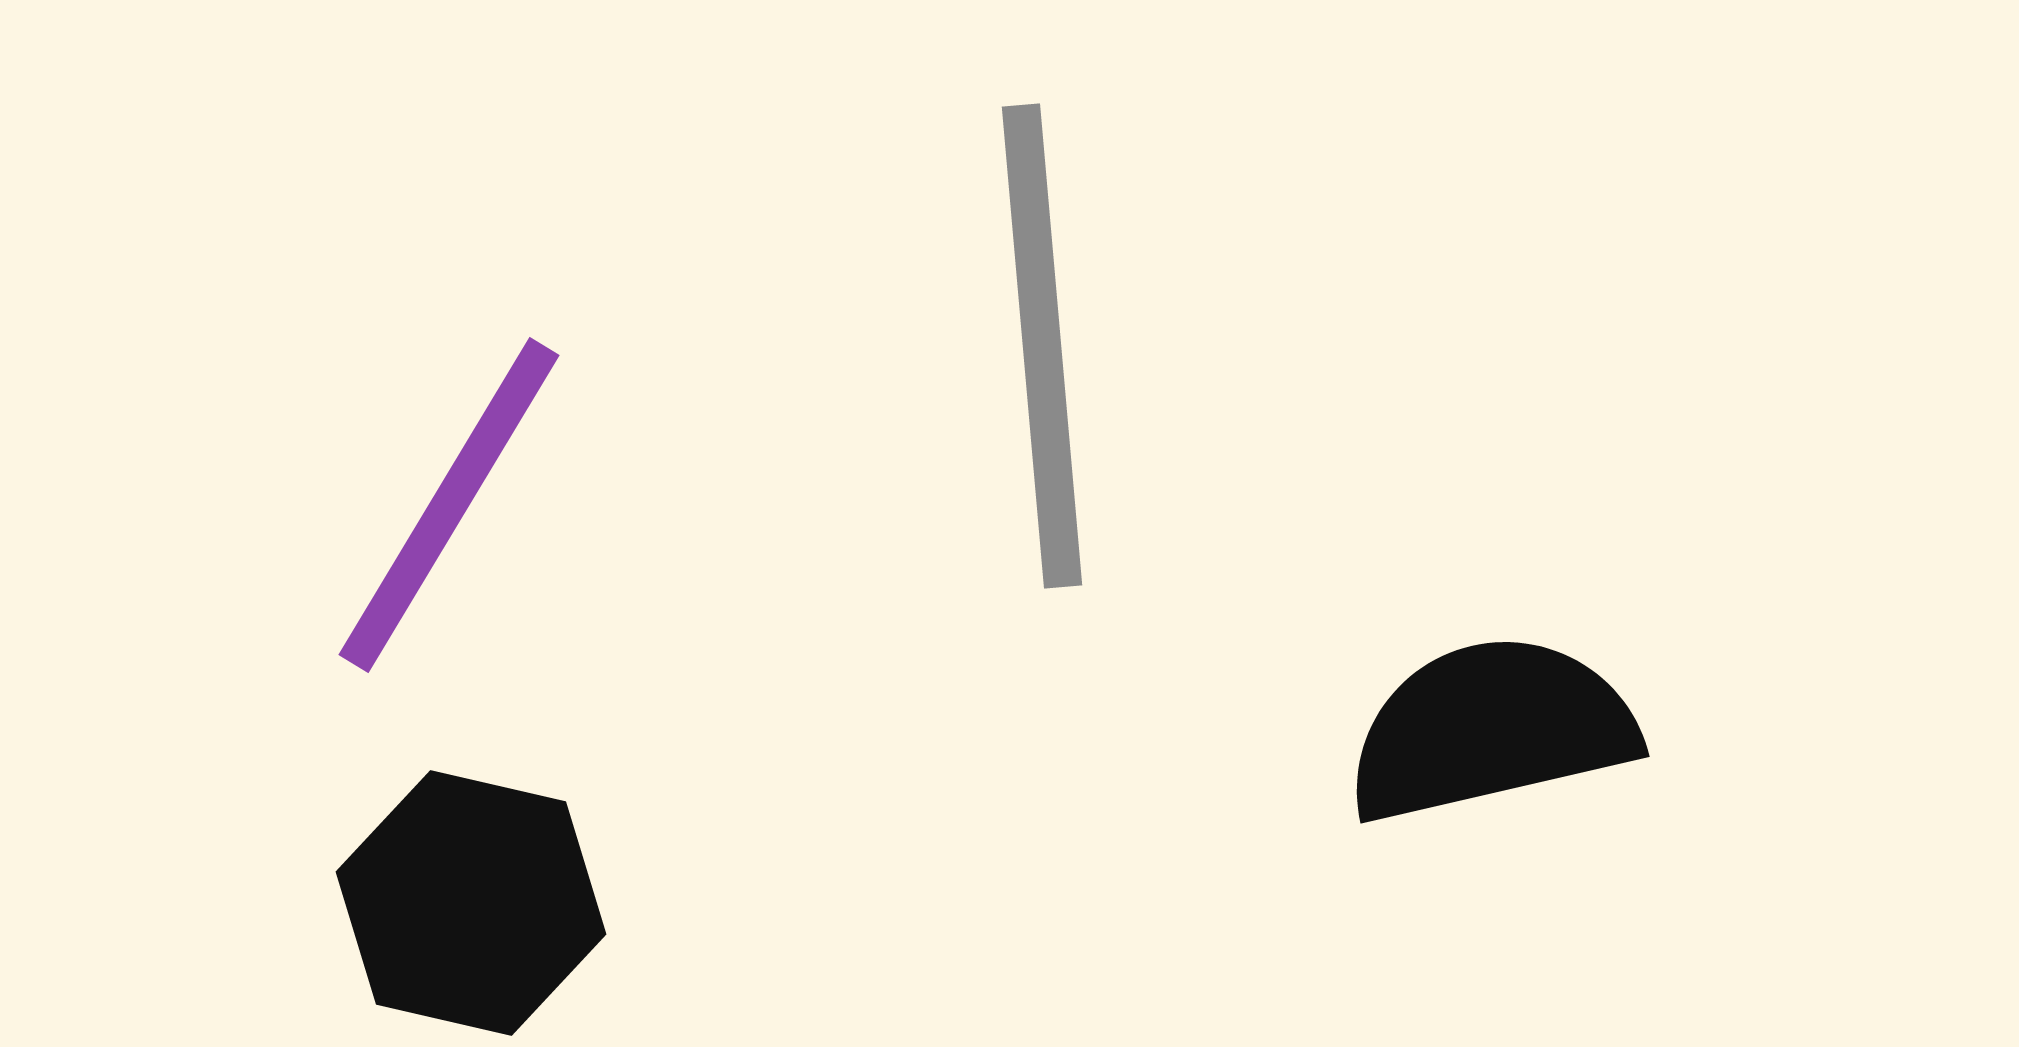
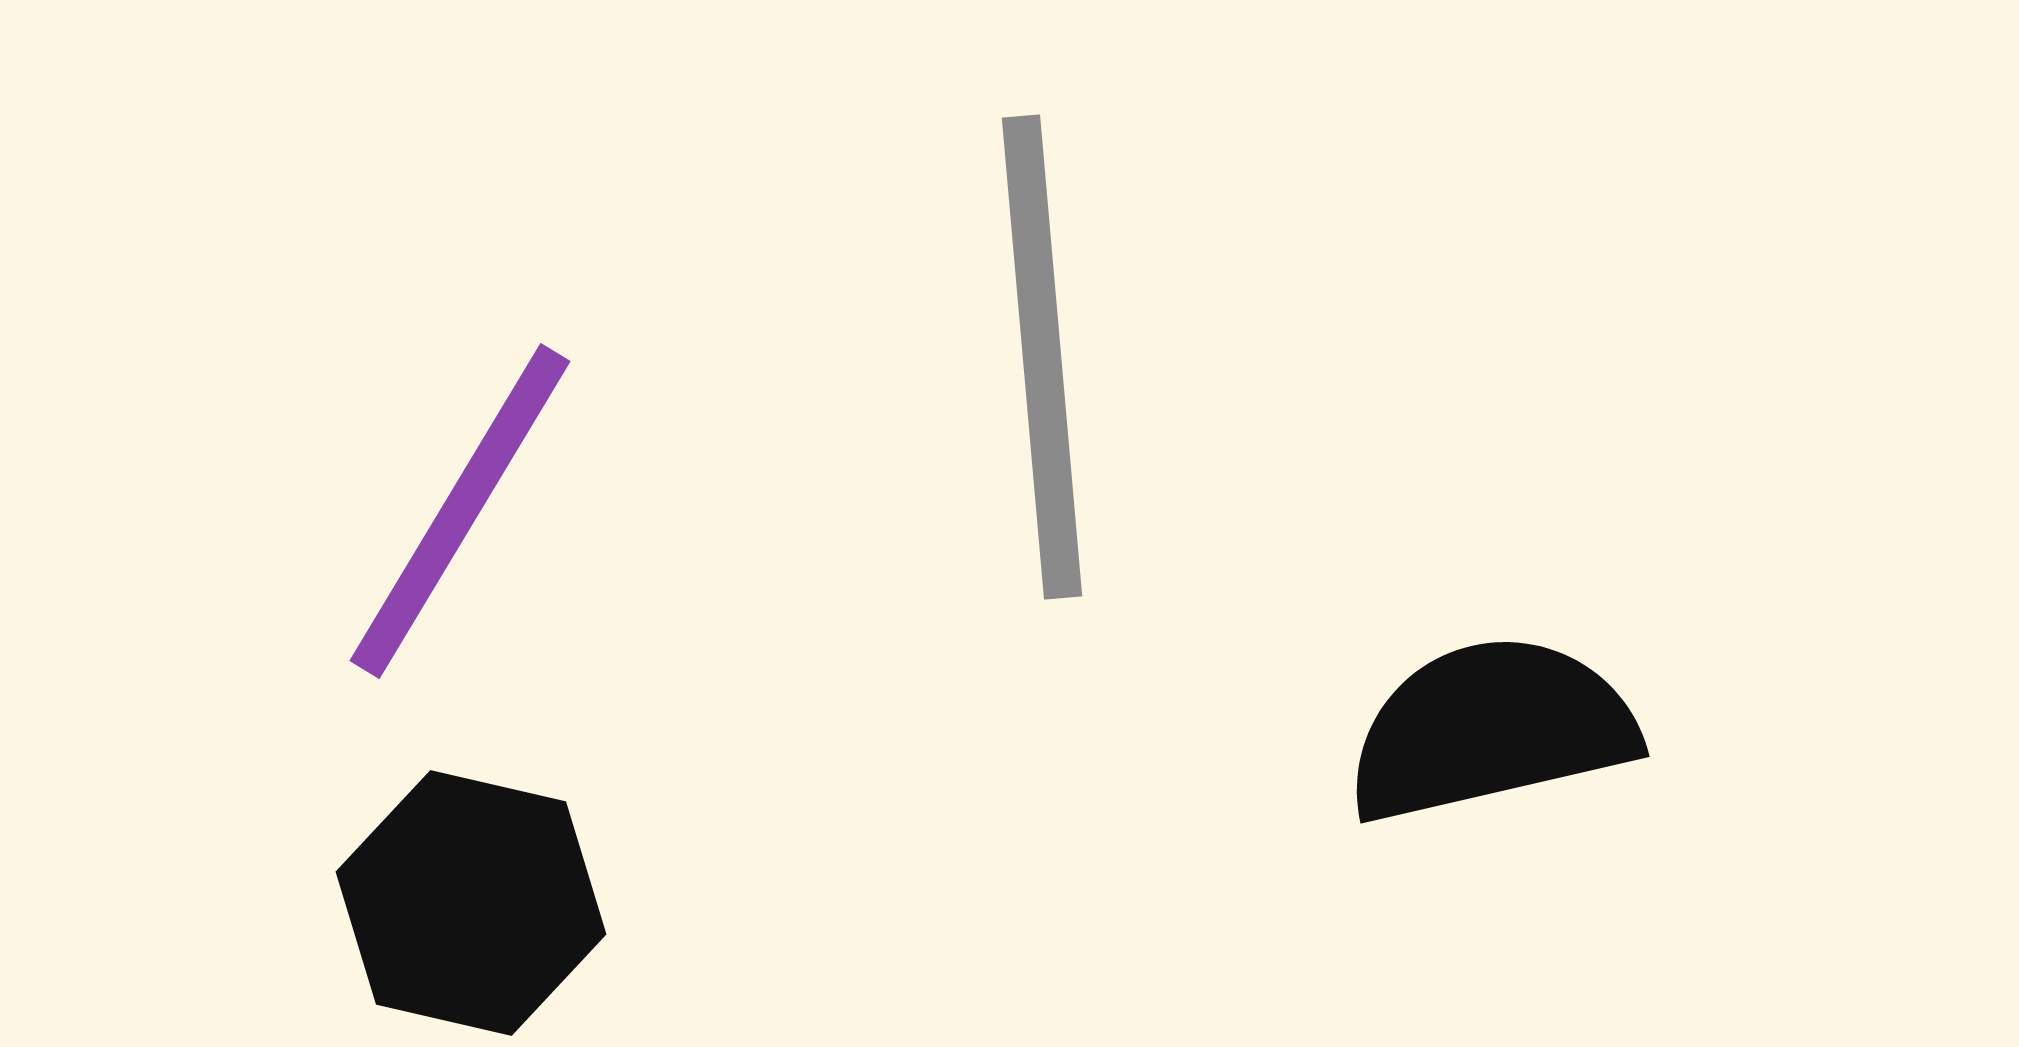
gray line: moved 11 px down
purple line: moved 11 px right, 6 px down
